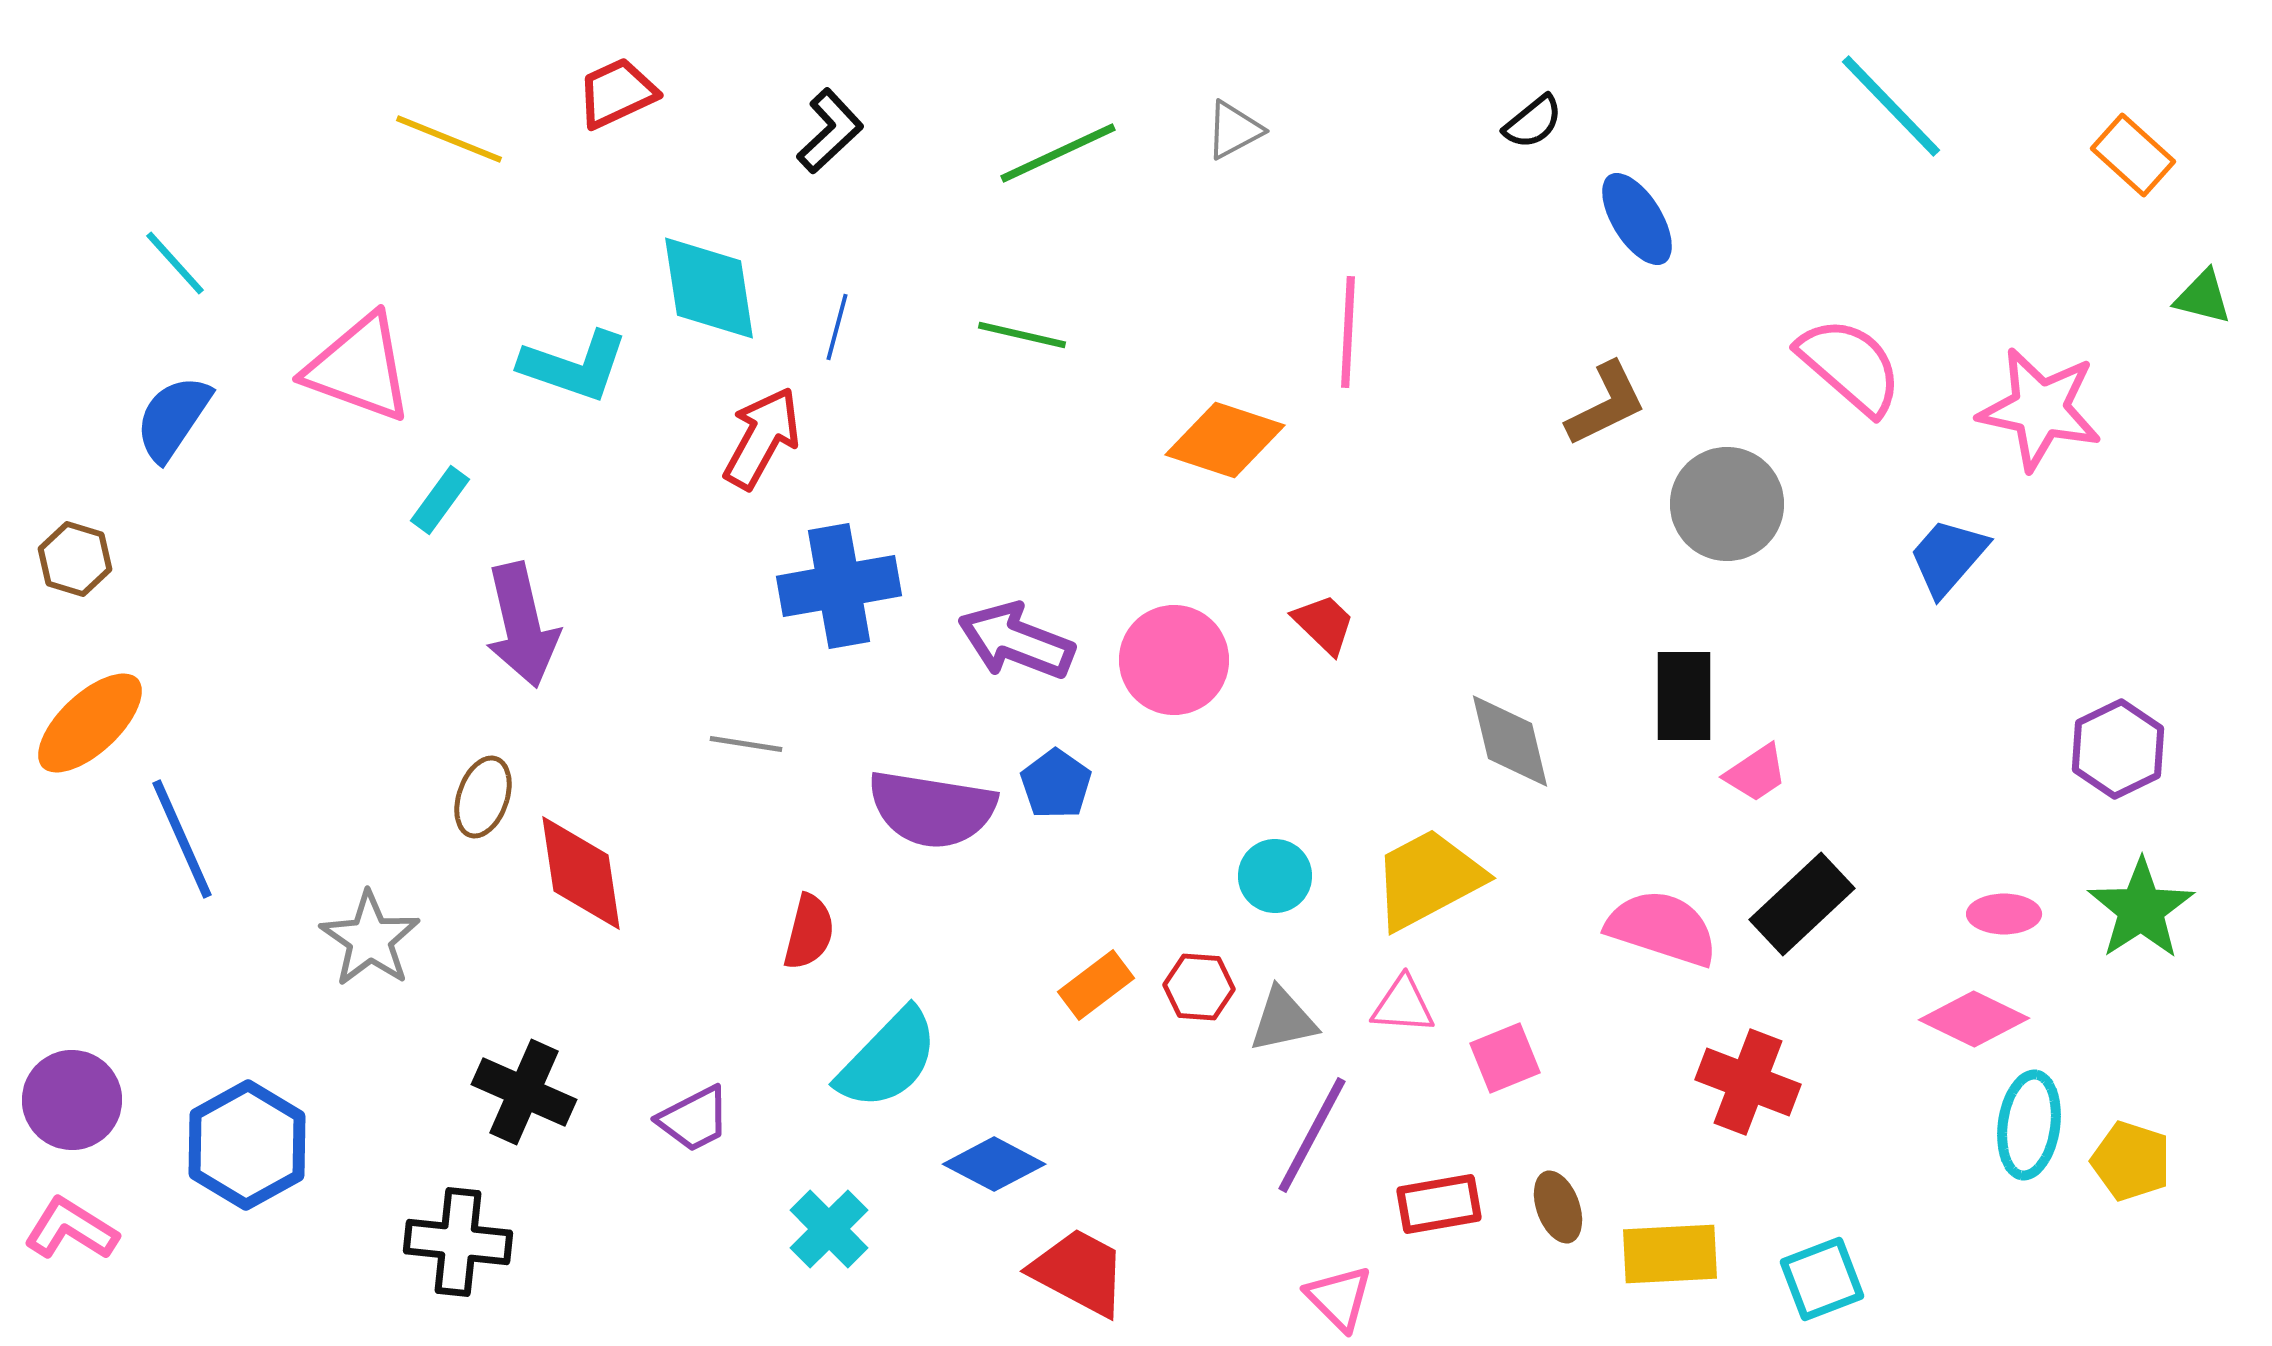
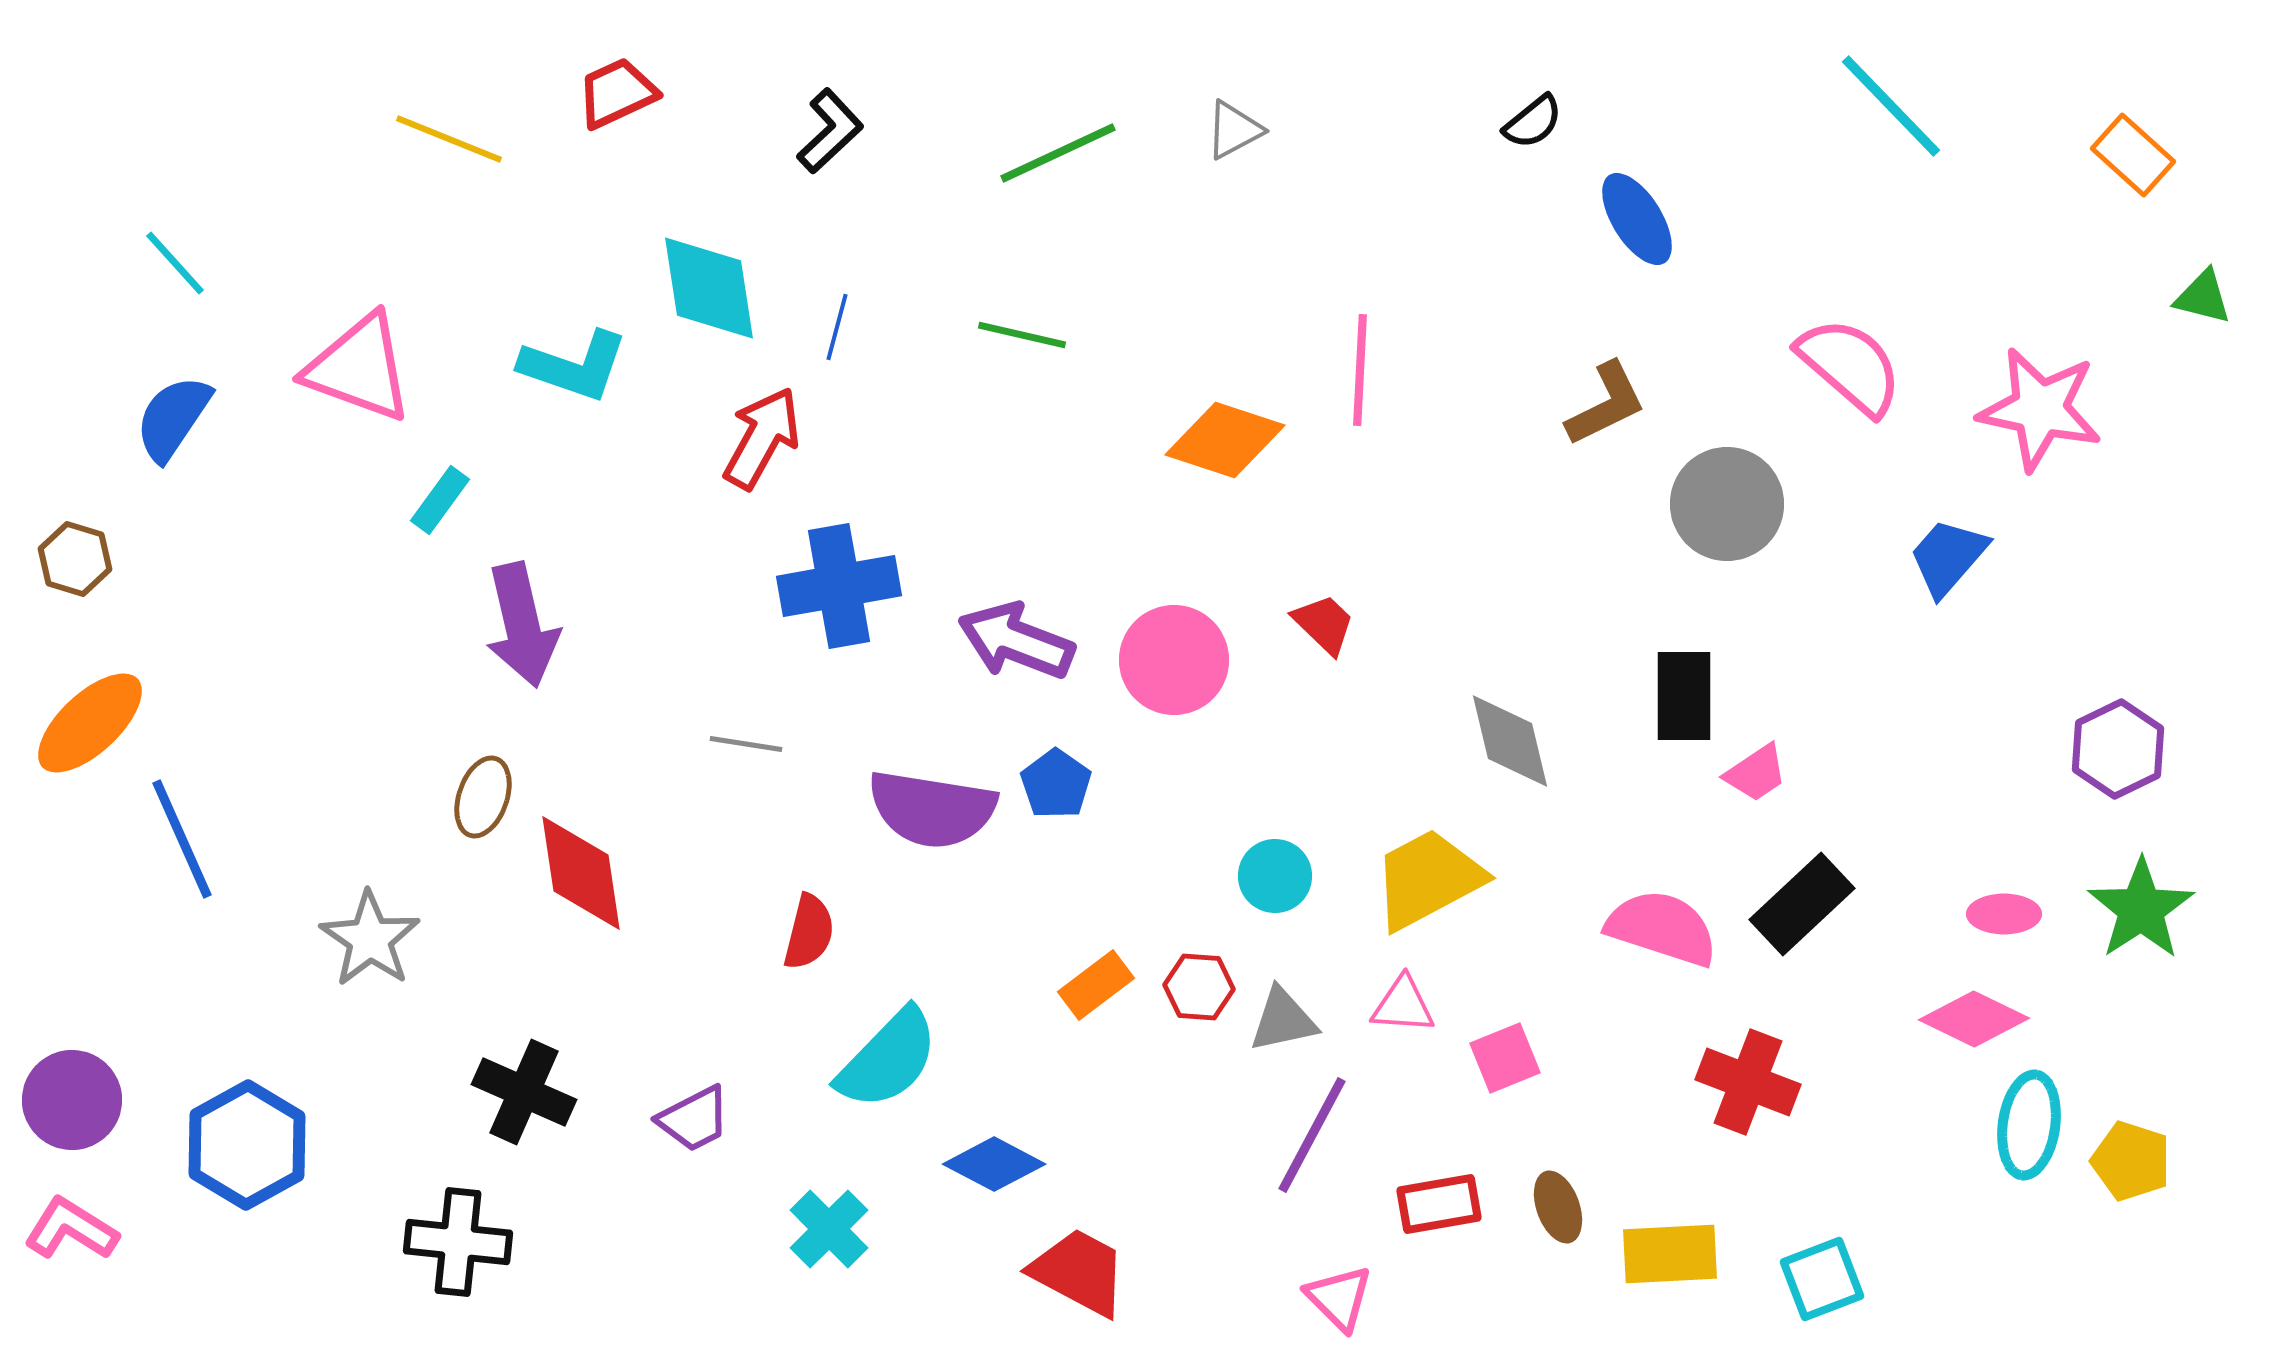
pink line at (1348, 332): moved 12 px right, 38 px down
